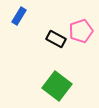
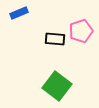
blue rectangle: moved 3 px up; rotated 36 degrees clockwise
black rectangle: moved 1 px left; rotated 24 degrees counterclockwise
